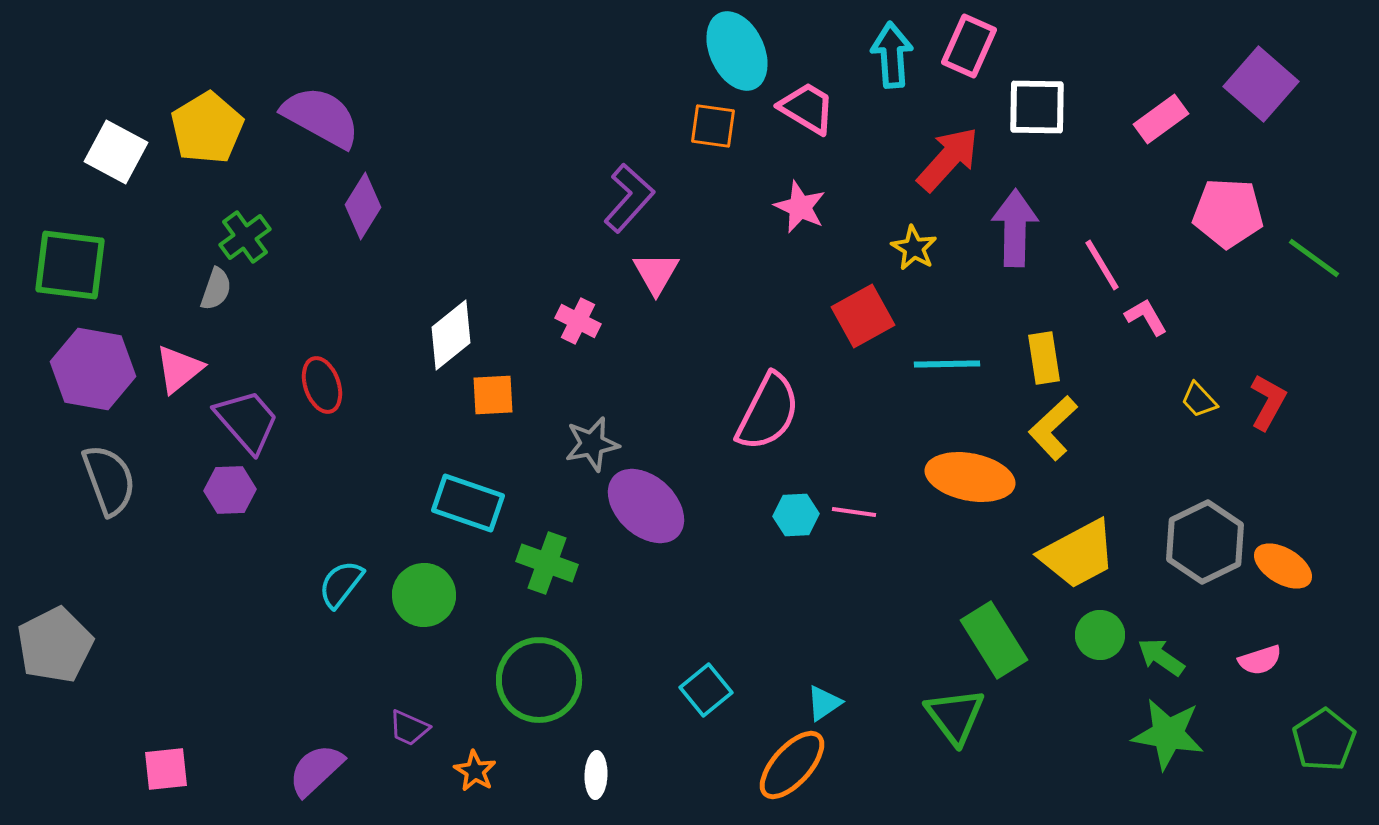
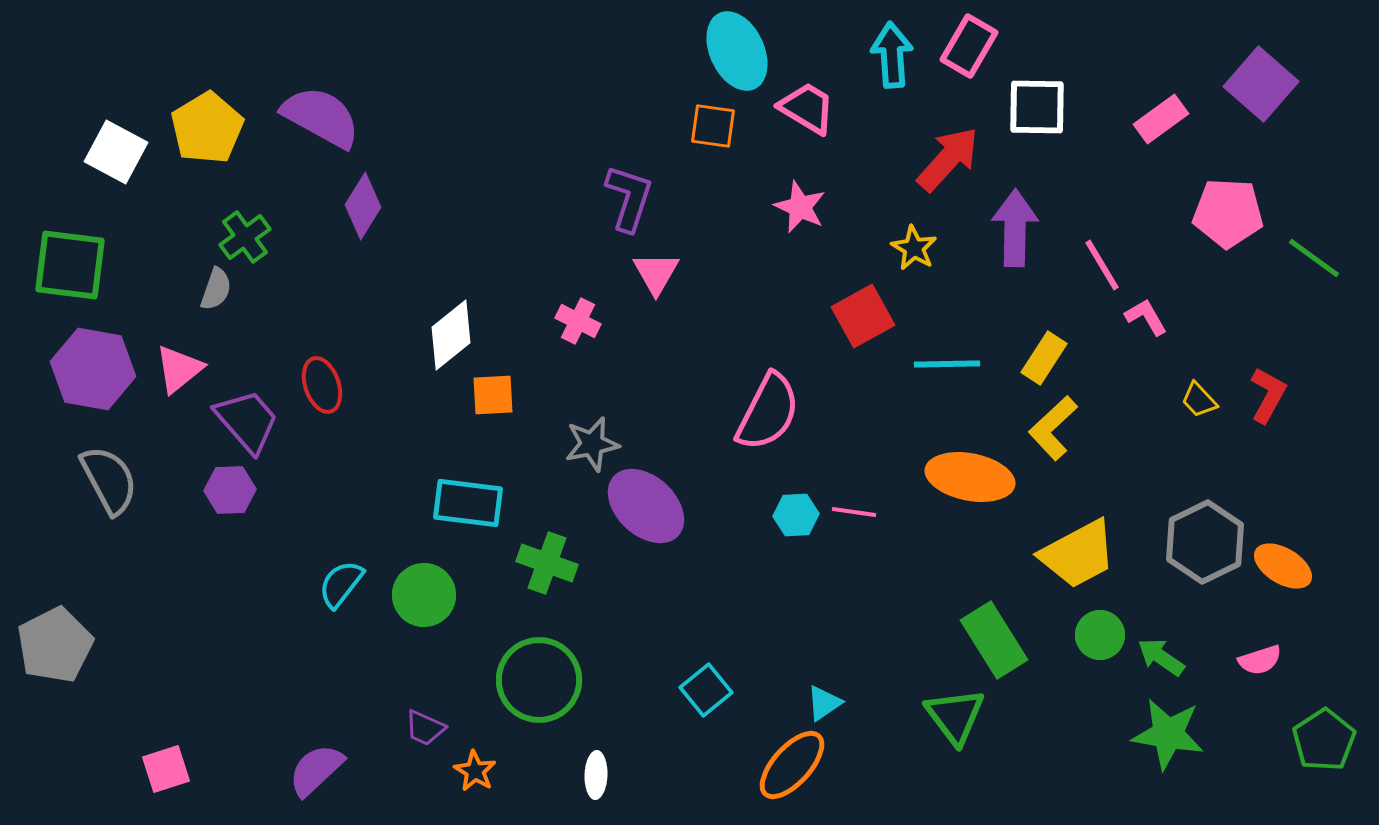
pink rectangle at (969, 46): rotated 6 degrees clockwise
purple L-shape at (629, 198): rotated 24 degrees counterclockwise
yellow rectangle at (1044, 358): rotated 42 degrees clockwise
red L-shape at (1268, 402): moved 7 px up
gray semicircle at (109, 480): rotated 8 degrees counterclockwise
cyan rectangle at (468, 503): rotated 12 degrees counterclockwise
purple trapezoid at (409, 728): moved 16 px right
pink square at (166, 769): rotated 12 degrees counterclockwise
